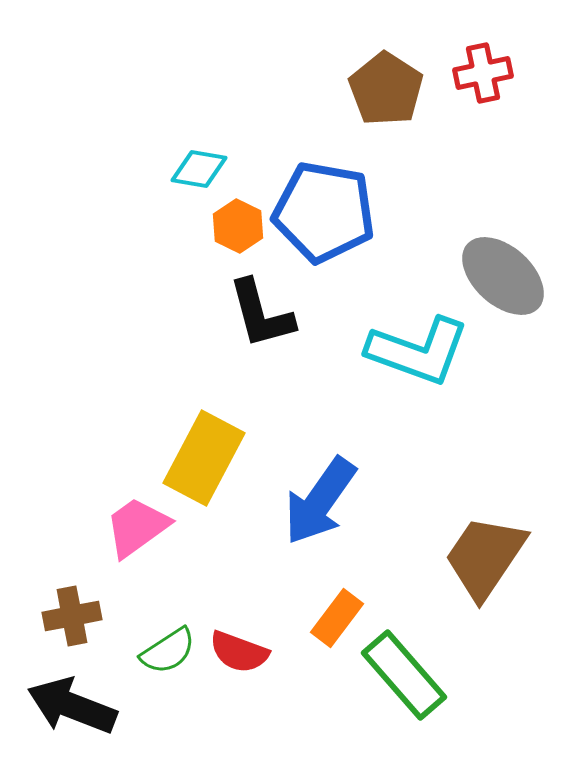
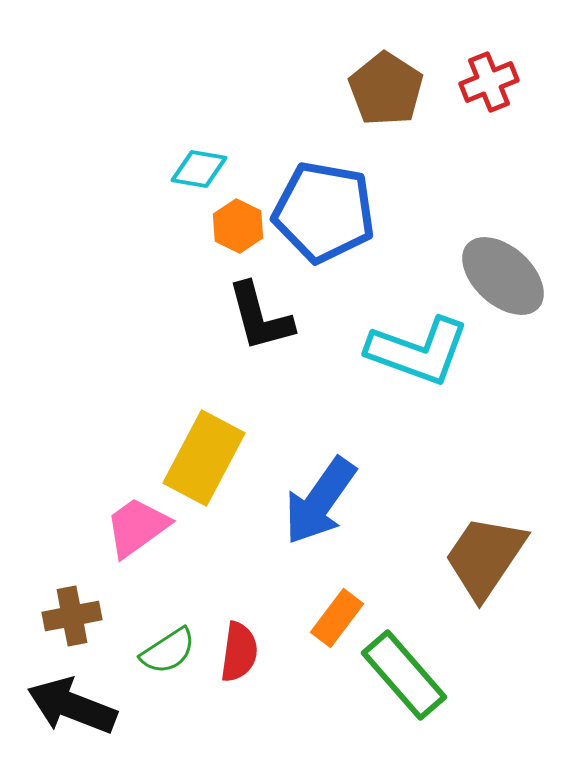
red cross: moved 6 px right, 9 px down; rotated 10 degrees counterclockwise
black L-shape: moved 1 px left, 3 px down
red semicircle: rotated 102 degrees counterclockwise
